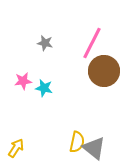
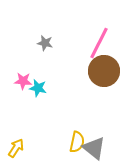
pink line: moved 7 px right
pink star: rotated 12 degrees clockwise
cyan star: moved 6 px left
